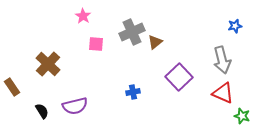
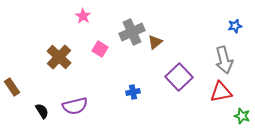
pink square: moved 4 px right, 5 px down; rotated 28 degrees clockwise
gray arrow: moved 2 px right
brown cross: moved 11 px right, 7 px up
red triangle: moved 2 px left, 1 px up; rotated 35 degrees counterclockwise
